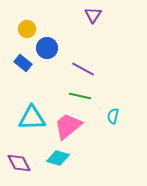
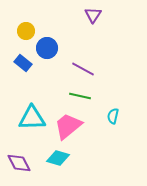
yellow circle: moved 1 px left, 2 px down
